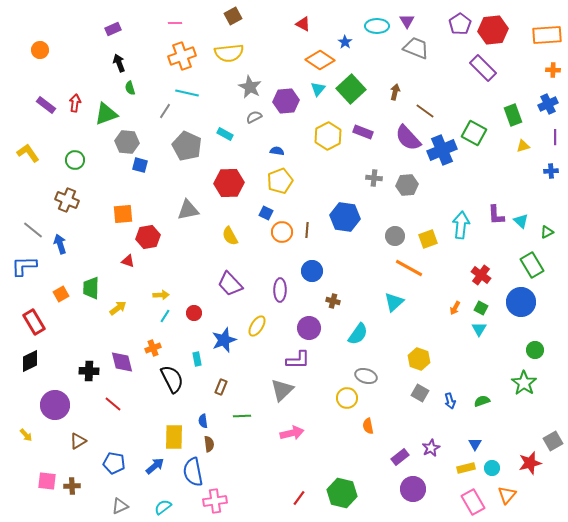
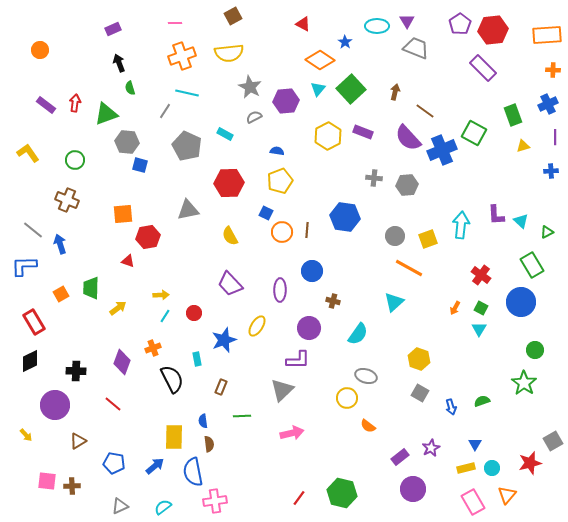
purple diamond at (122, 362): rotated 35 degrees clockwise
black cross at (89, 371): moved 13 px left
blue arrow at (450, 401): moved 1 px right, 6 px down
orange semicircle at (368, 426): rotated 42 degrees counterclockwise
